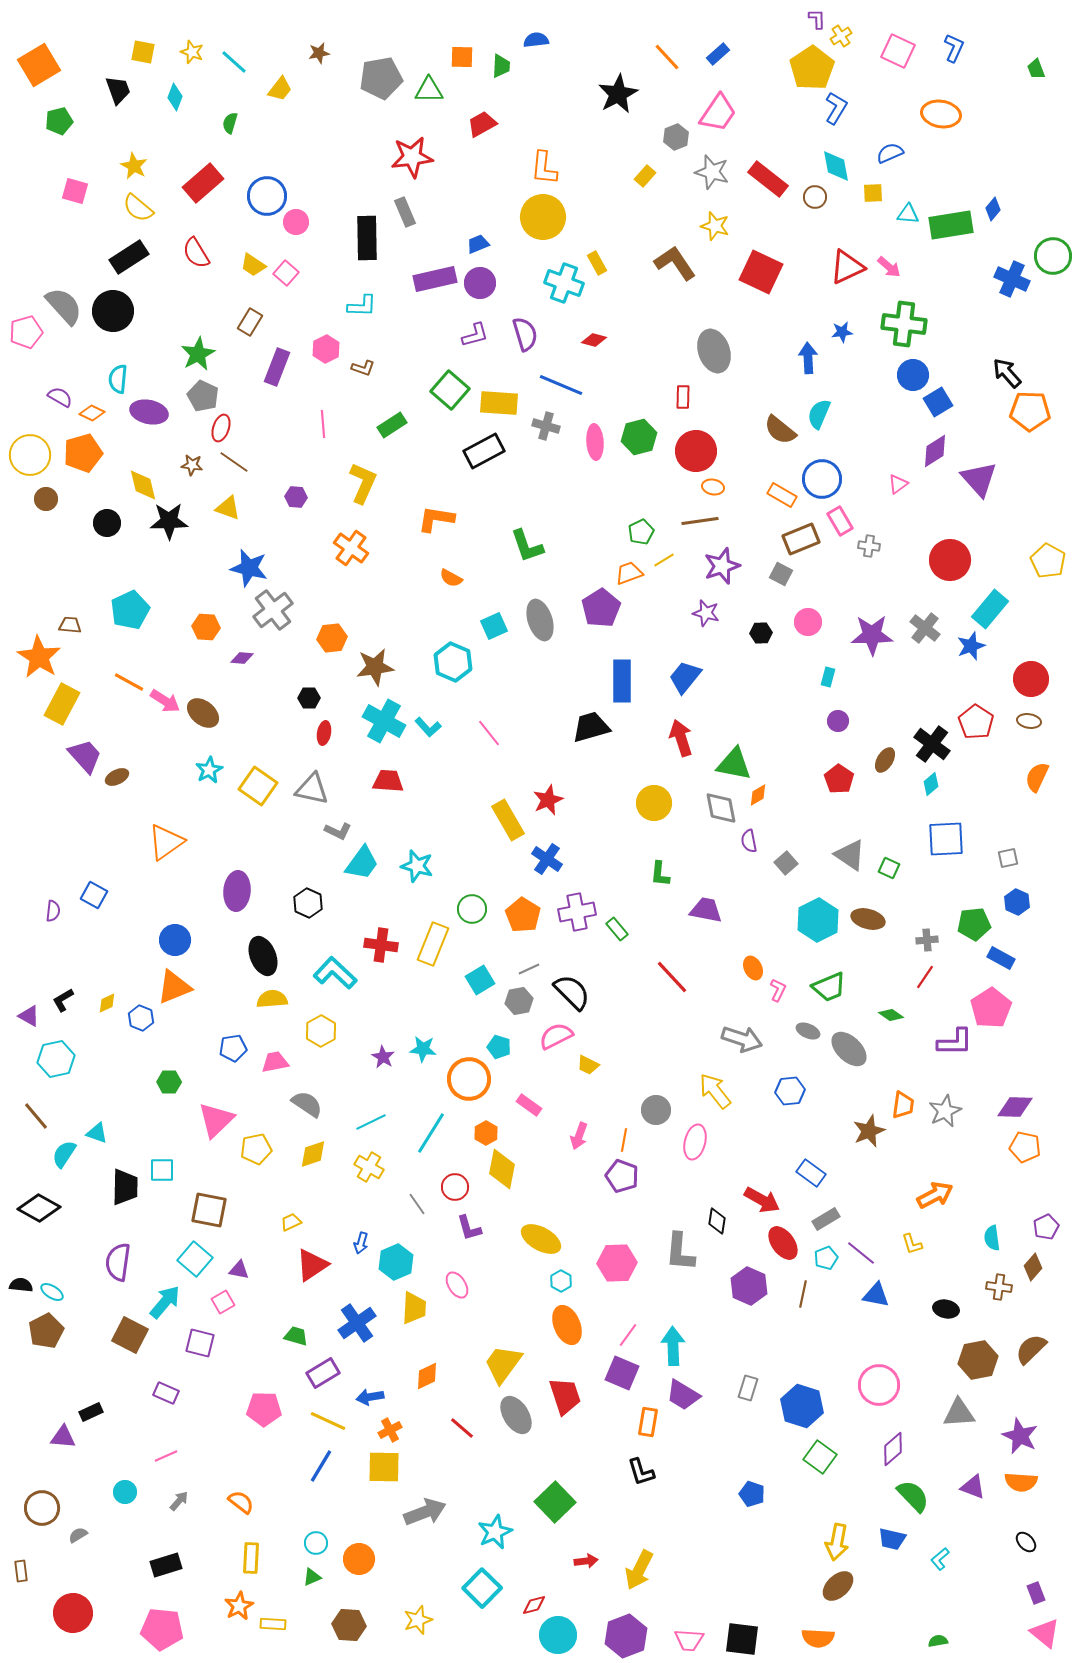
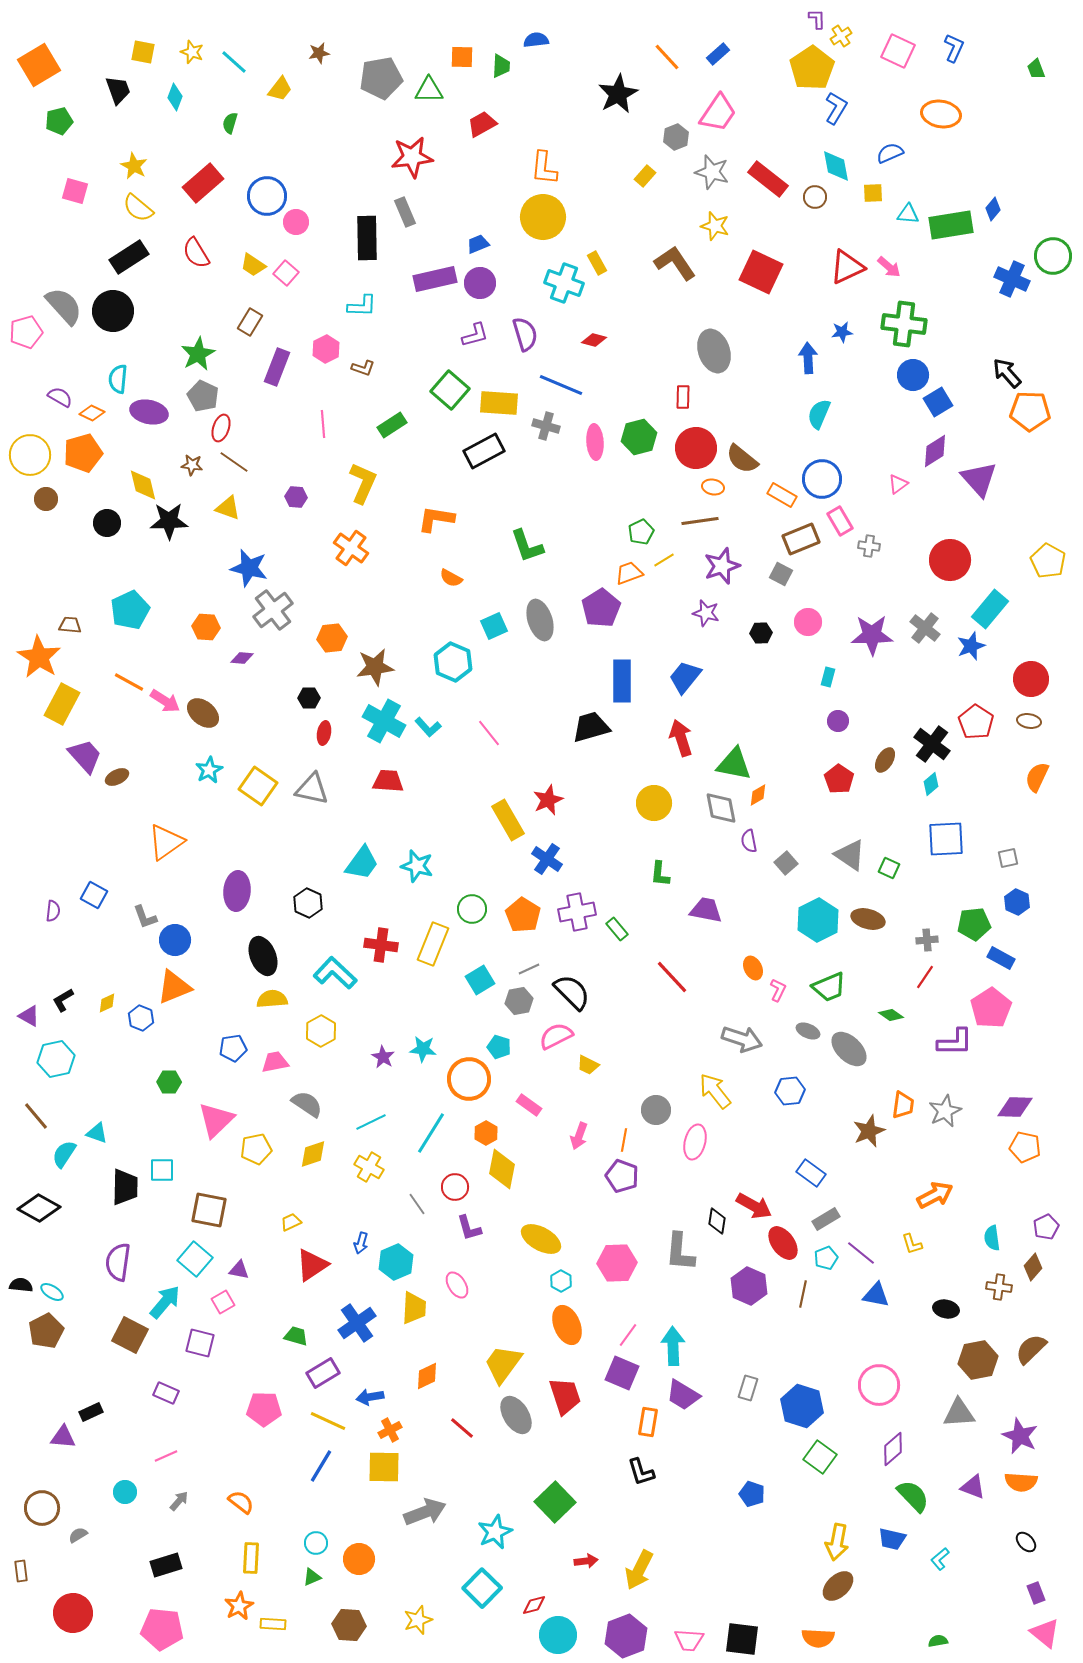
brown semicircle at (780, 430): moved 38 px left, 29 px down
red circle at (696, 451): moved 3 px up
gray L-shape at (338, 831): moved 193 px left, 86 px down; rotated 44 degrees clockwise
red arrow at (762, 1200): moved 8 px left, 6 px down
